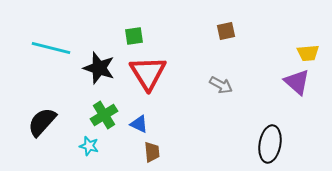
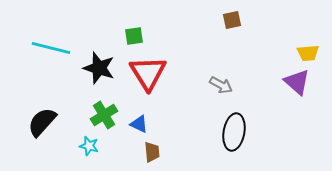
brown square: moved 6 px right, 11 px up
black ellipse: moved 36 px left, 12 px up
